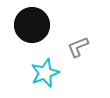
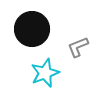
black circle: moved 4 px down
